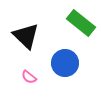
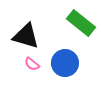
black triangle: rotated 28 degrees counterclockwise
pink semicircle: moved 3 px right, 13 px up
